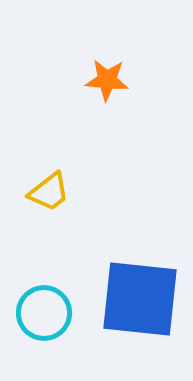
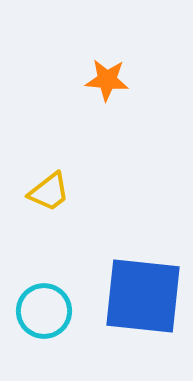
blue square: moved 3 px right, 3 px up
cyan circle: moved 2 px up
